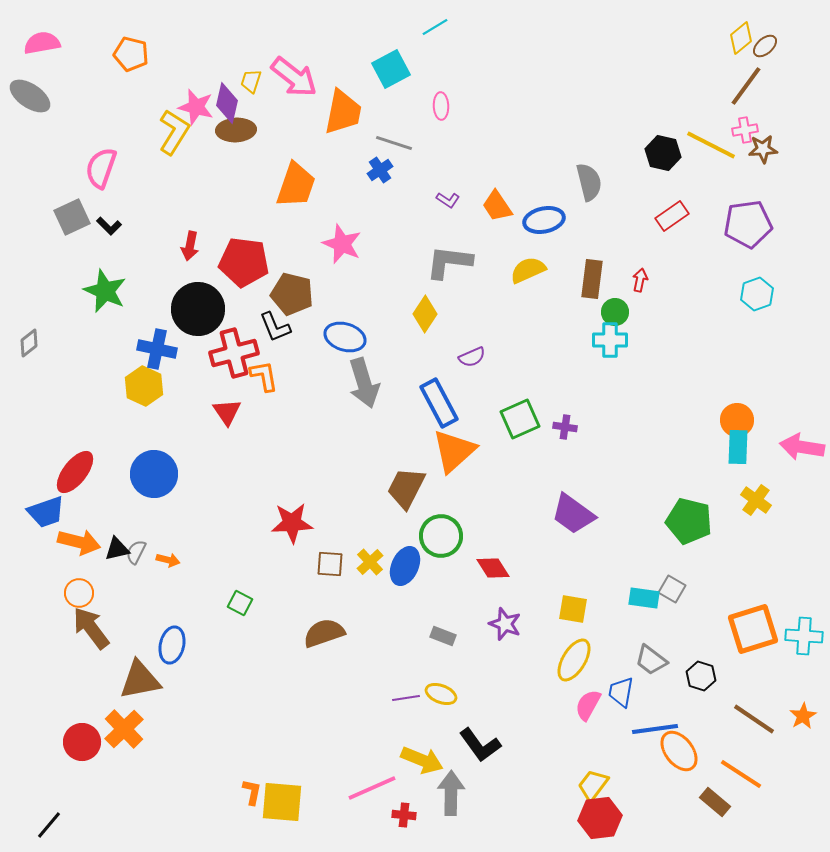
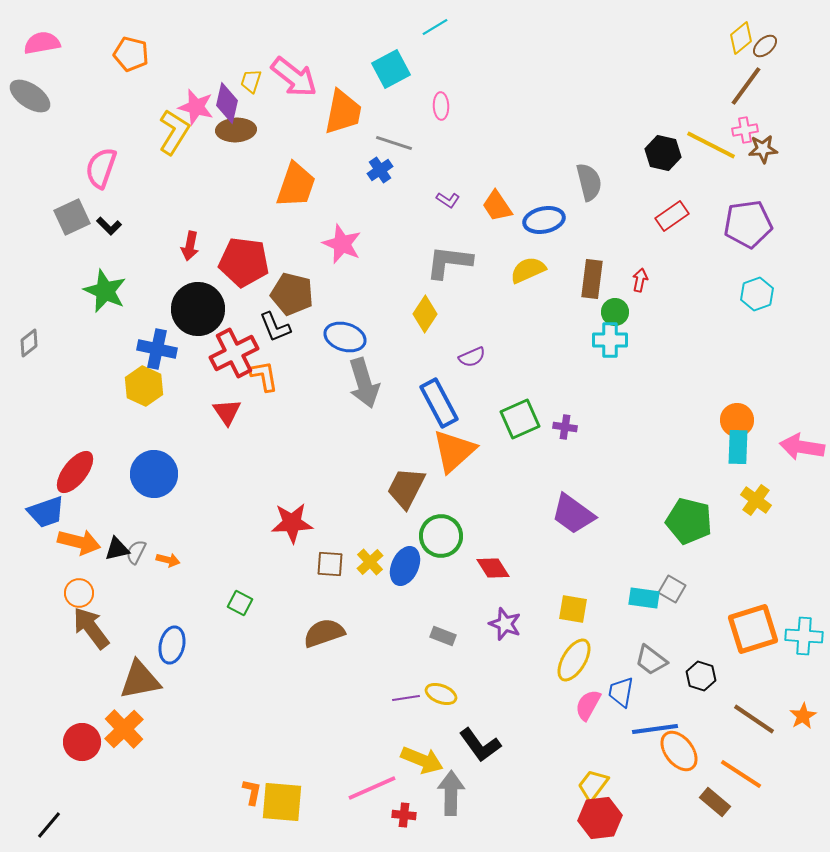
red cross at (234, 353): rotated 12 degrees counterclockwise
